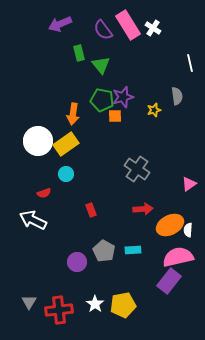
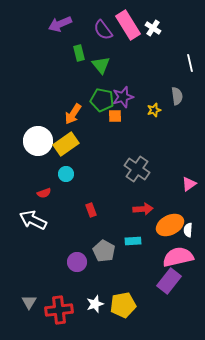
orange arrow: rotated 25 degrees clockwise
cyan rectangle: moved 9 px up
white star: rotated 18 degrees clockwise
